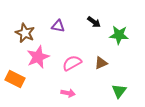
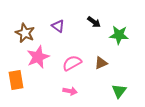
purple triangle: rotated 24 degrees clockwise
orange rectangle: moved 1 px right, 1 px down; rotated 54 degrees clockwise
pink arrow: moved 2 px right, 2 px up
